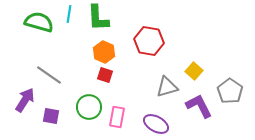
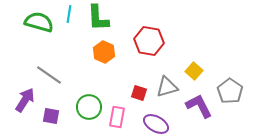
red square: moved 34 px right, 18 px down
